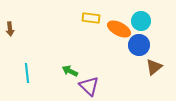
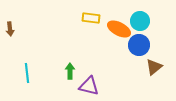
cyan circle: moved 1 px left
green arrow: rotated 63 degrees clockwise
purple triangle: rotated 30 degrees counterclockwise
